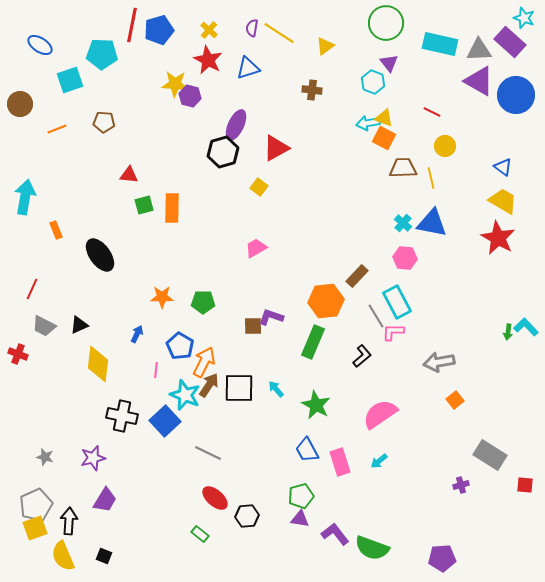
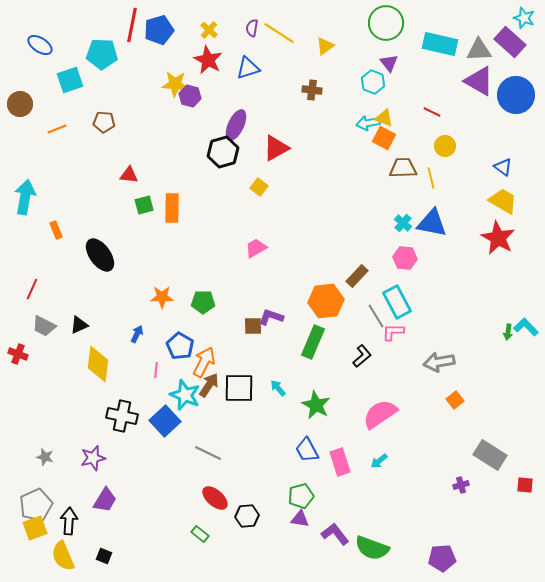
cyan arrow at (276, 389): moved 2 px right, 1 px up
